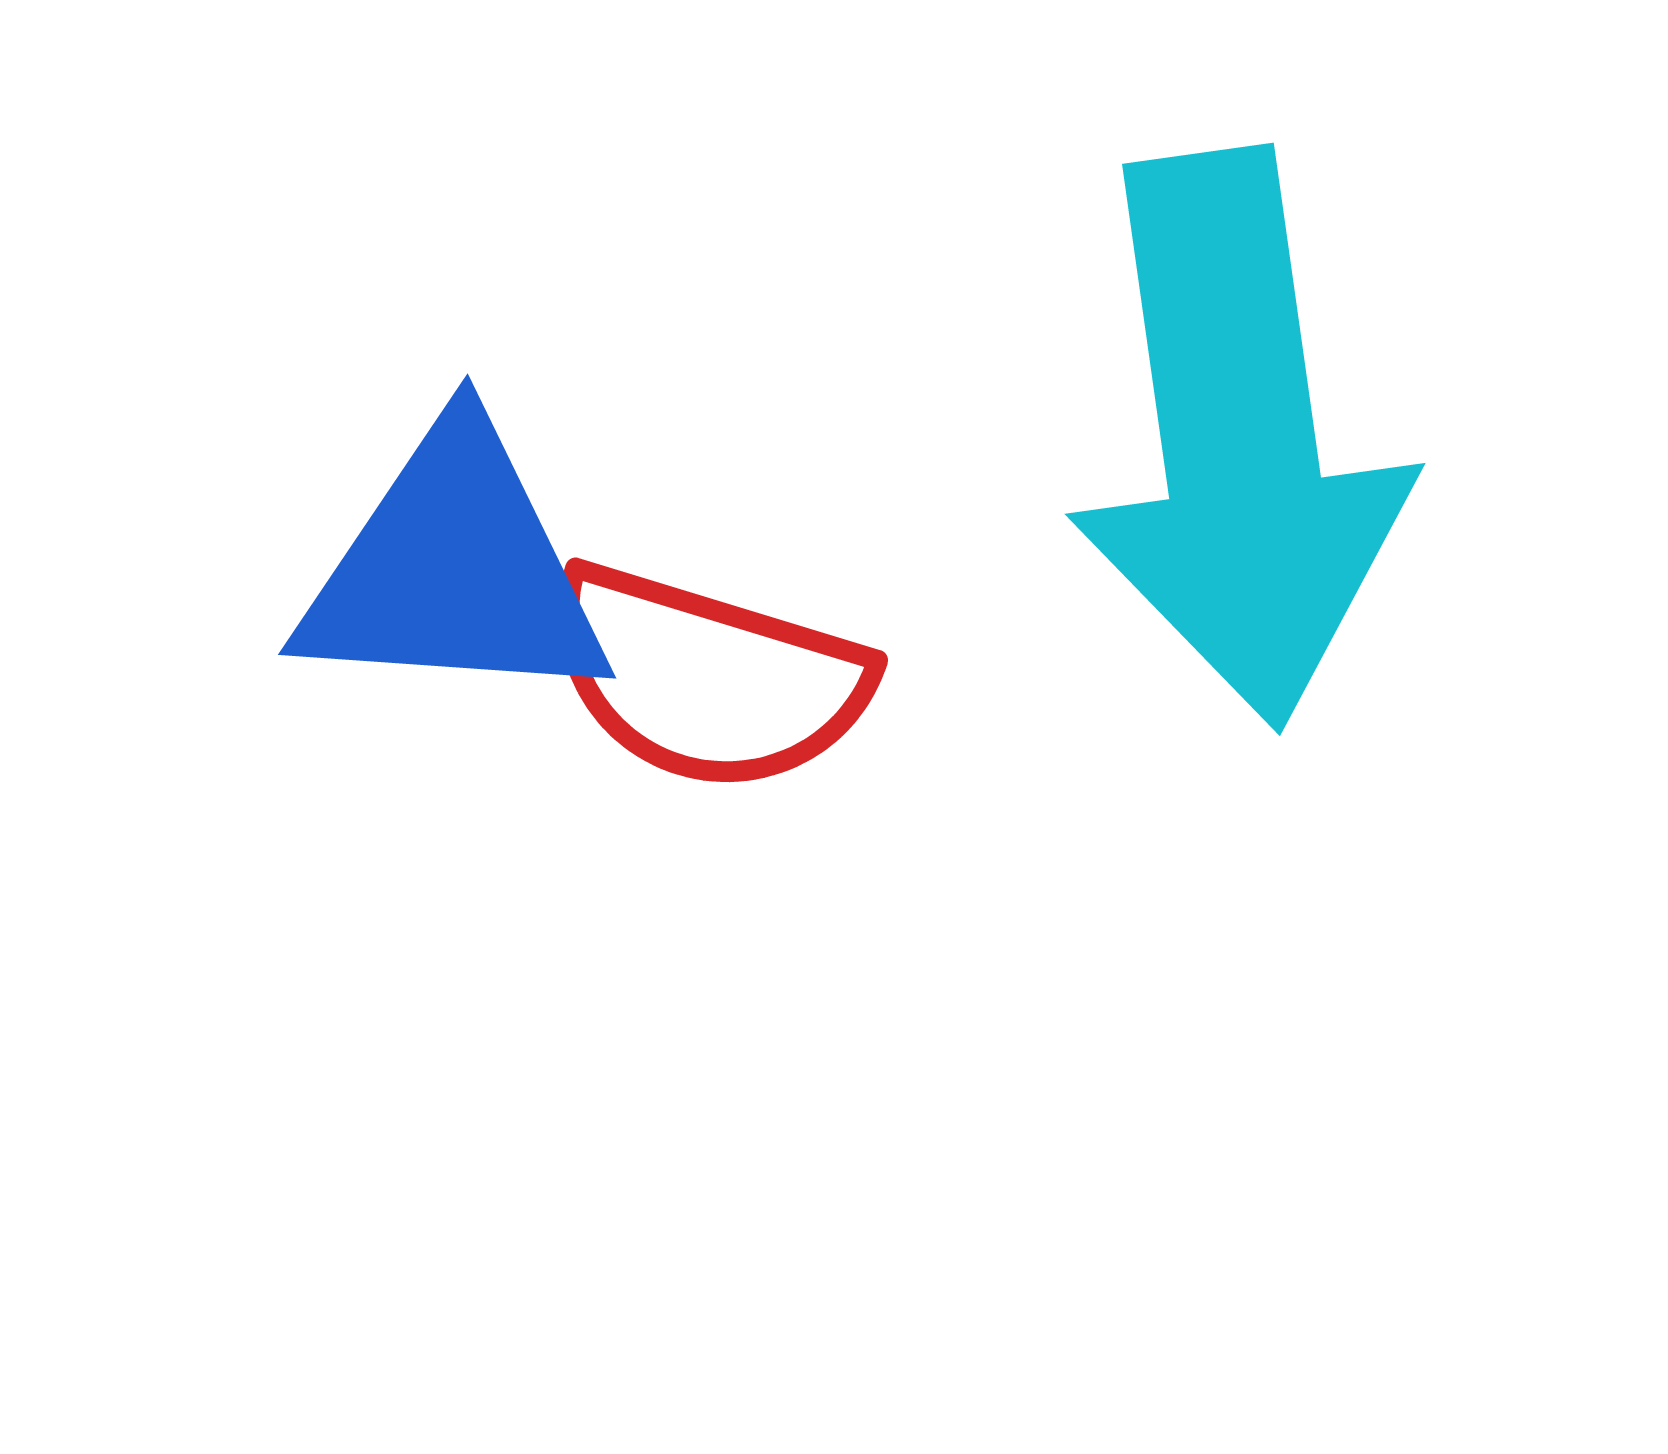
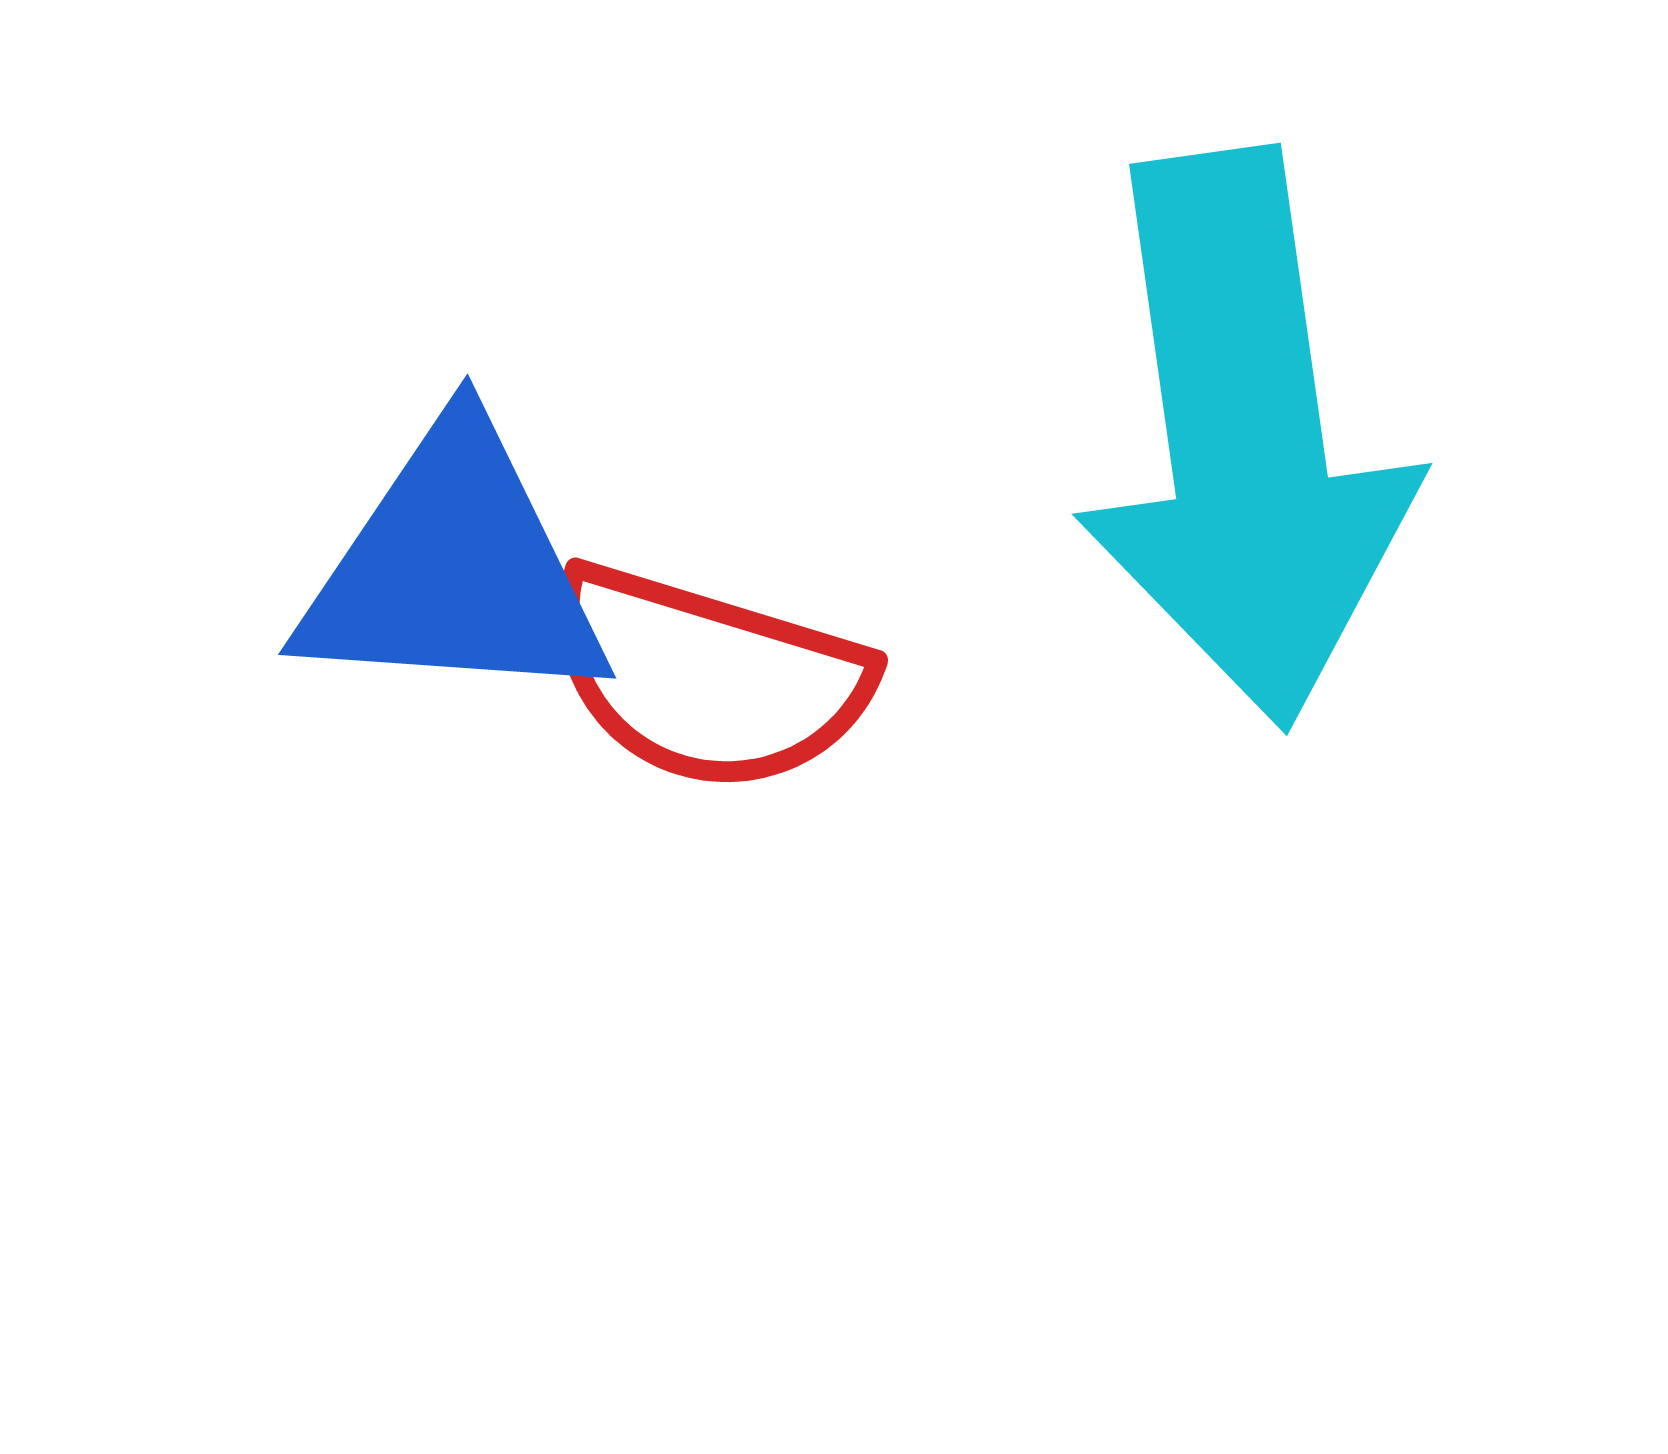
cyan arrow: moved 7 px right
